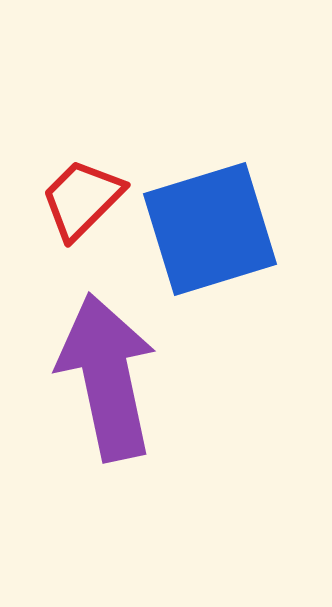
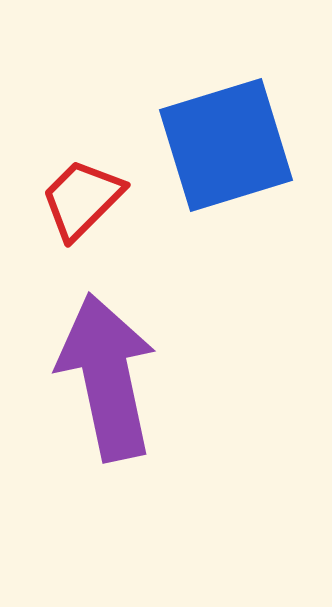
blue square: moved 16 px right, 84 px up
